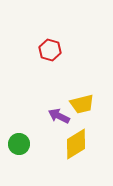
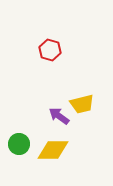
purple arrow: rotated 10 degrees clockwise
yellow diamond: moved 23 px left, 6 px down; rotated 32 degrees clockwise
